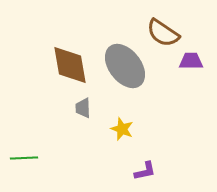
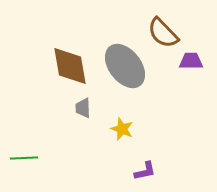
brown semicircle: rotated 12 degrees clockwise
brown diamond: moved 1 px down
